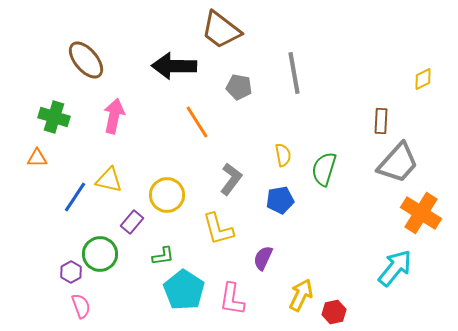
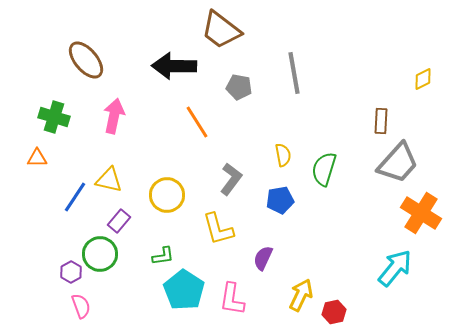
purple rectangle: moved 13 px left, 1 px up
